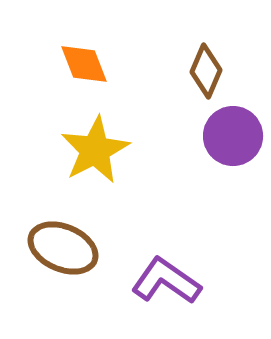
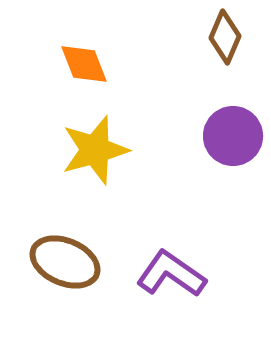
brown diamond: moved 19 px right, 34 px up
yellow star: rotated 12 degrees clockwise
brown ellipse: moved 2 px right, 14 px down
purple L-shape: moved 5 px right, 7 px up
